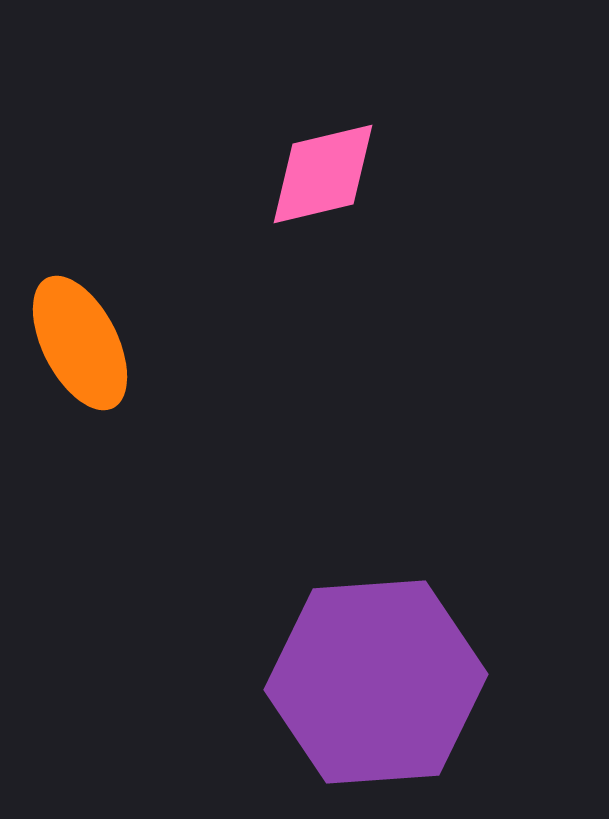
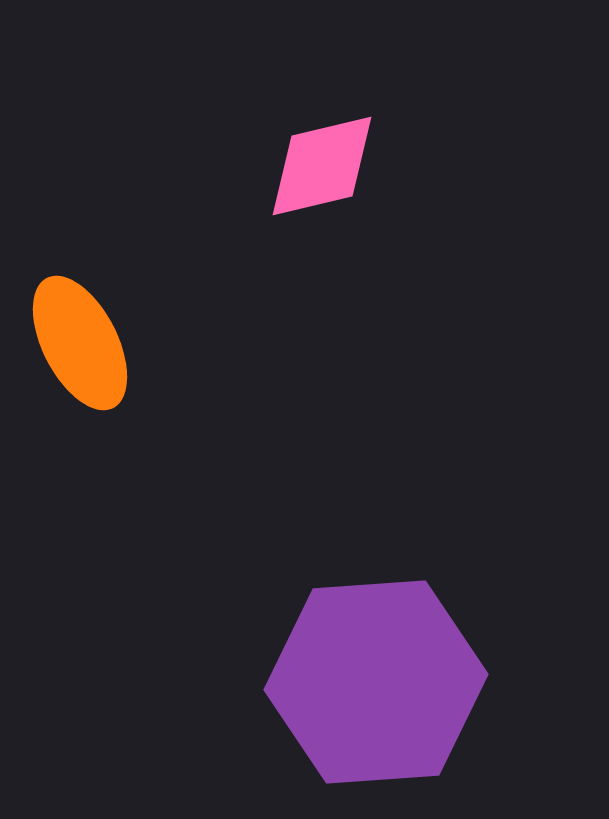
pink diamond: moved 1 px left, 8 px up
